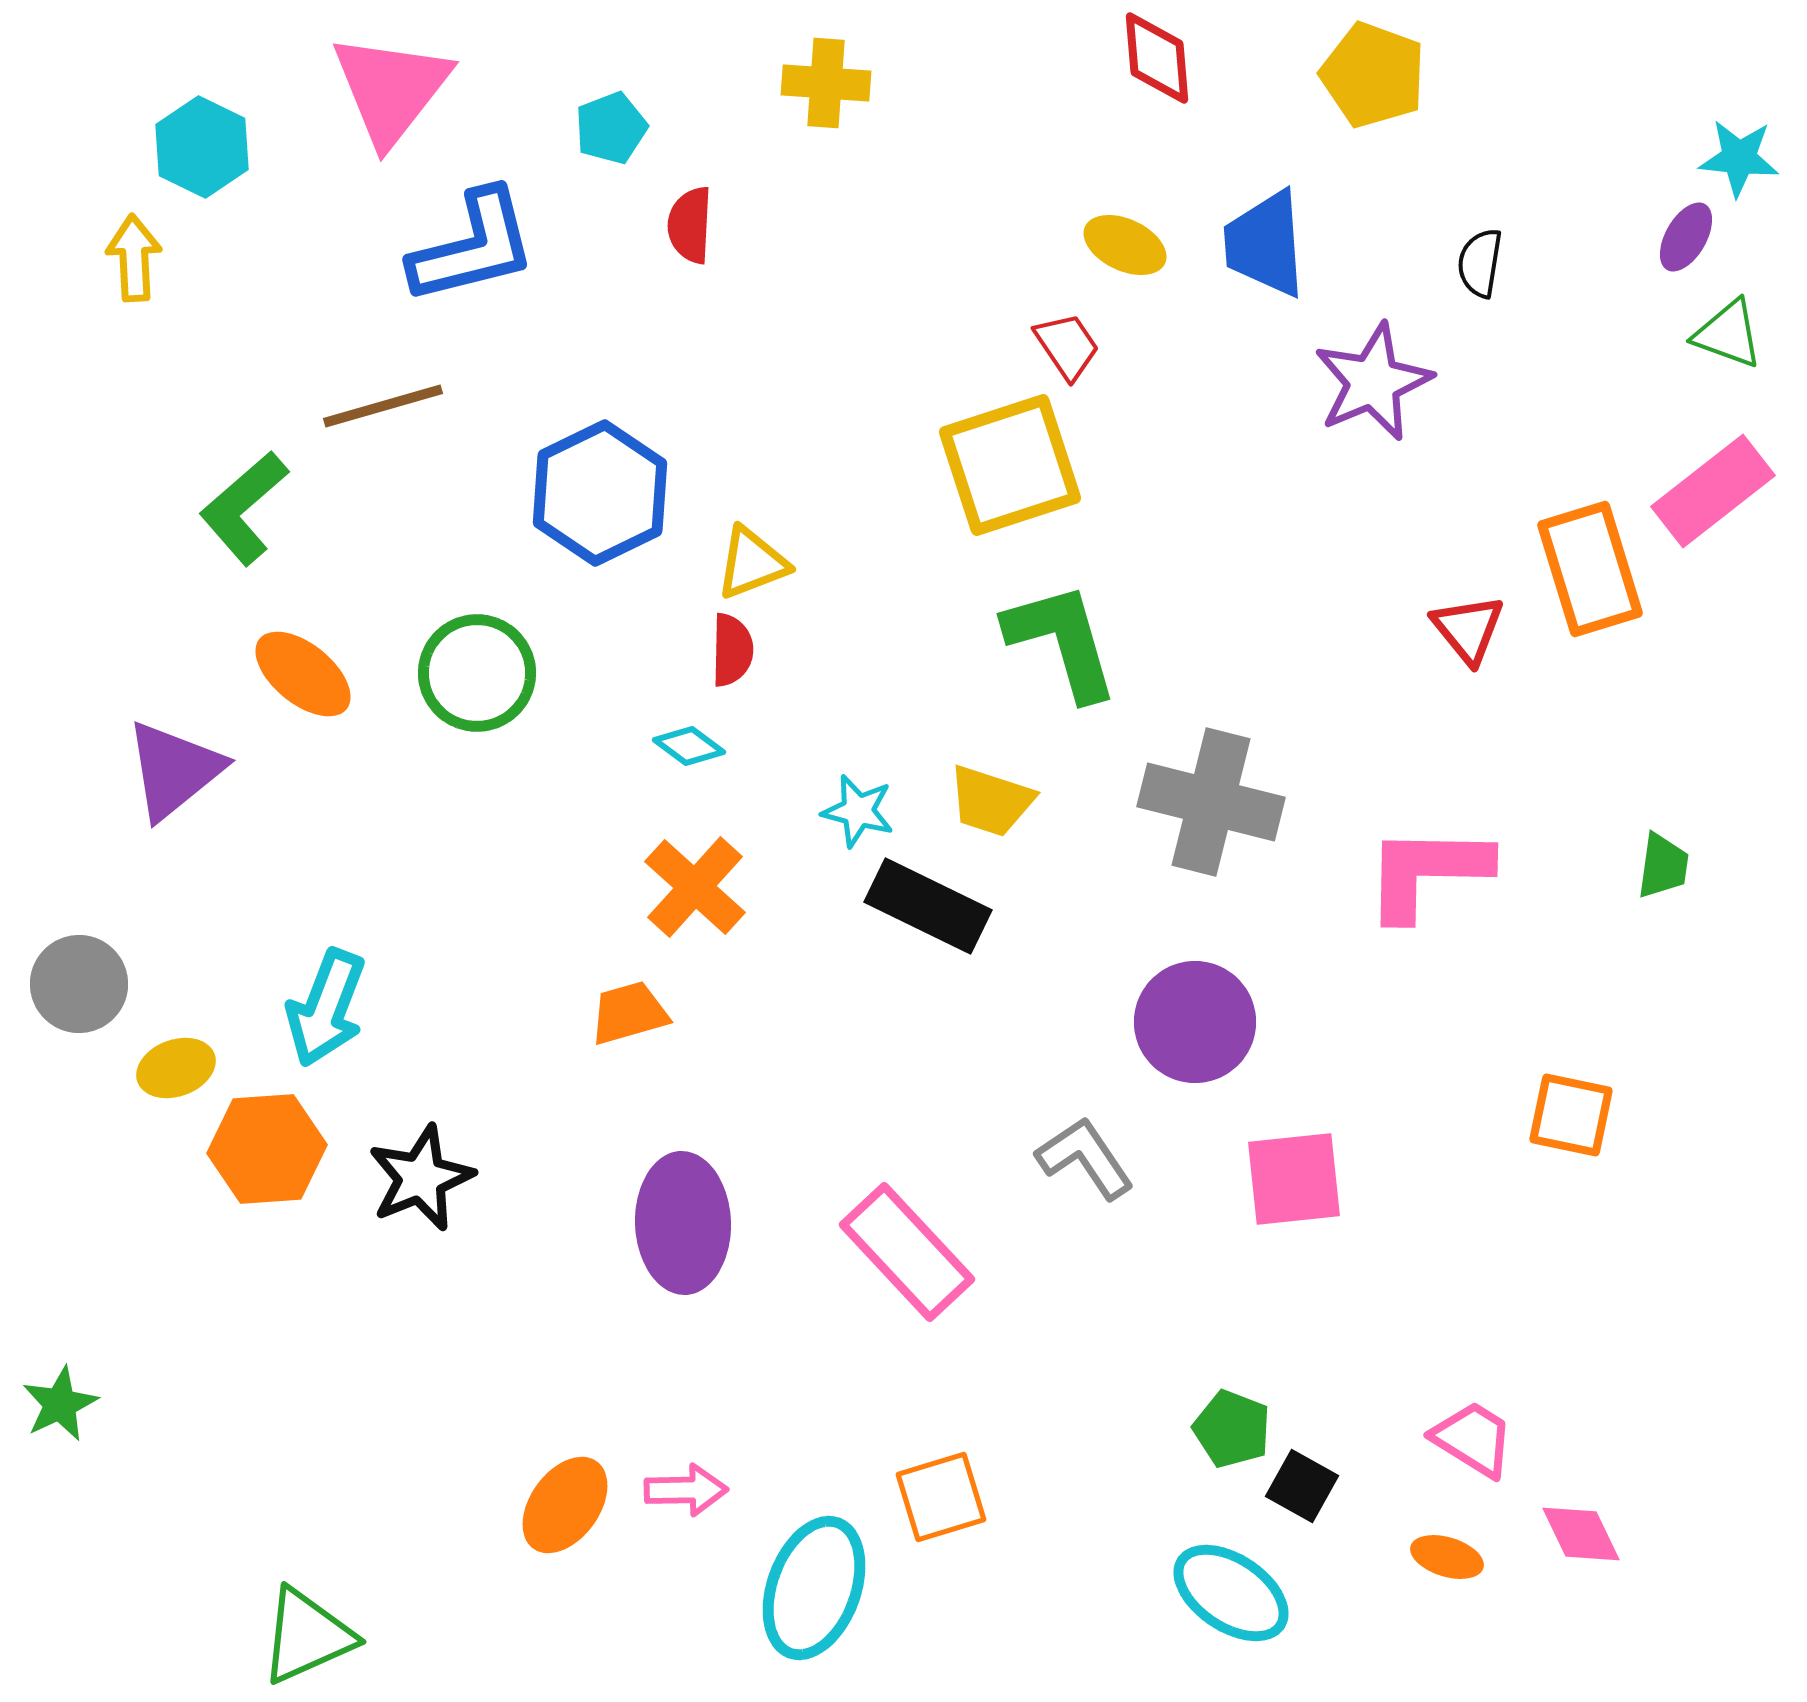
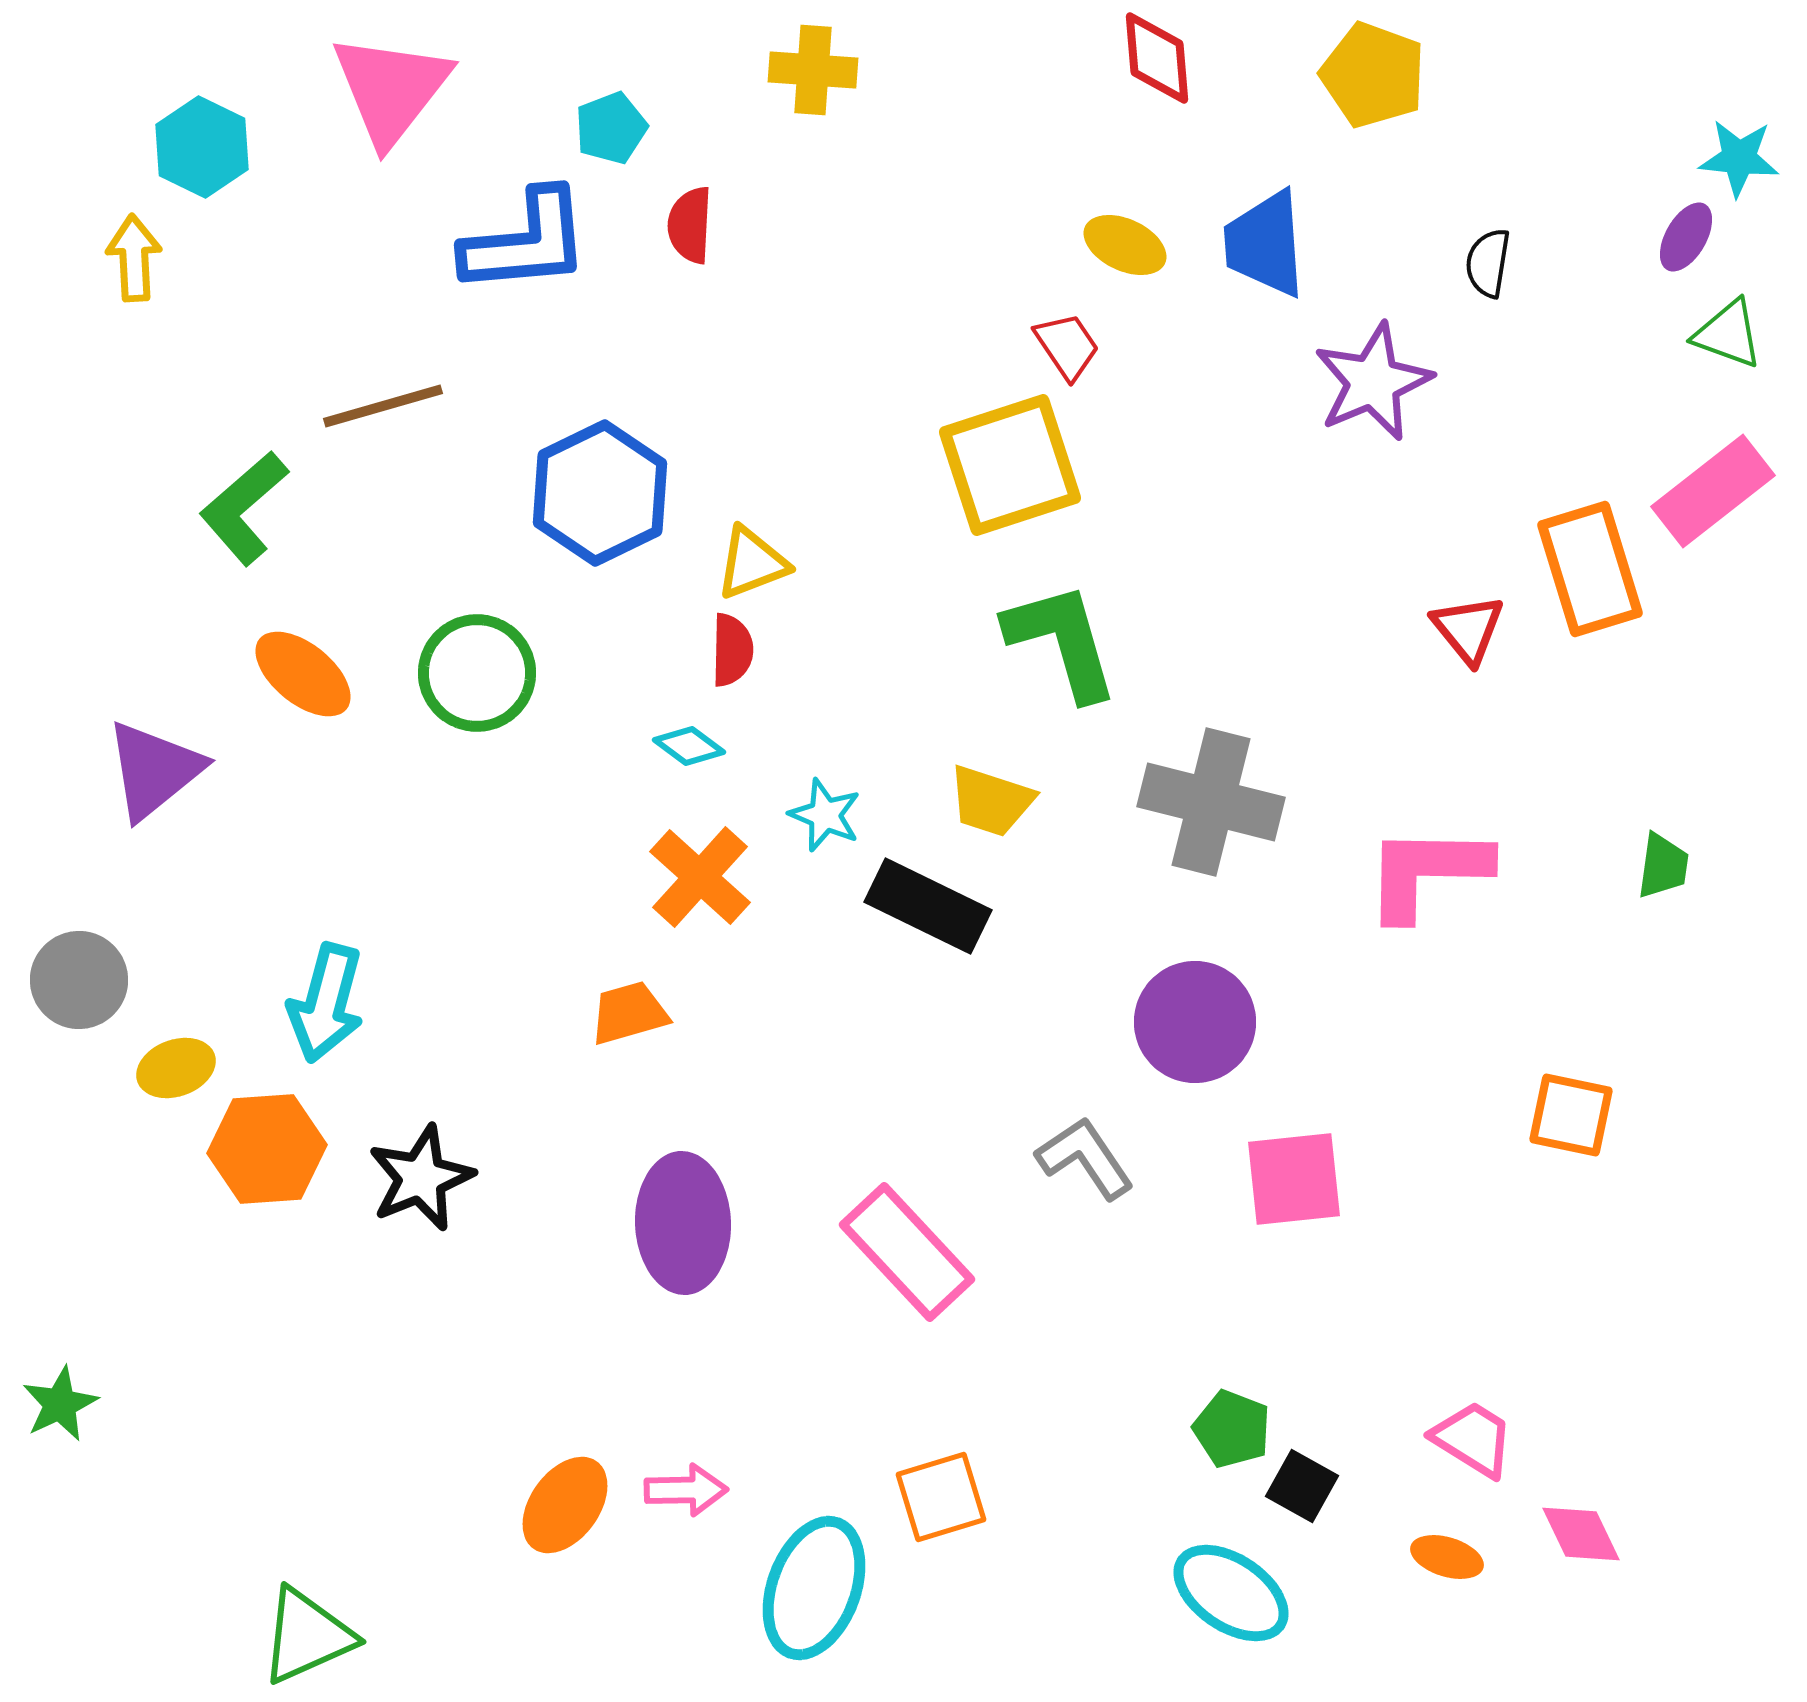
yellow cross at (826, 83): moved 13 px left, 13 px up
blue L-shape at (473, 247): moved 53 px right, 5 px up; rotated 9 degrees clockwise
black semicircle at (1480, 263): moved 8 px right
purple triangle at (174, 770): moved 20 px left
cyan star at (858, 811): moved 33 px left, 4 px down; rotated 8 degrees clockwise
orange cross at (695, 887): moved 5 px right, 10 px up
gray circle at (79, 984): moved 4 px up
cyan arrow at (326, 1008): moved 5 px up; rotated 6 degrees counterclockwise
